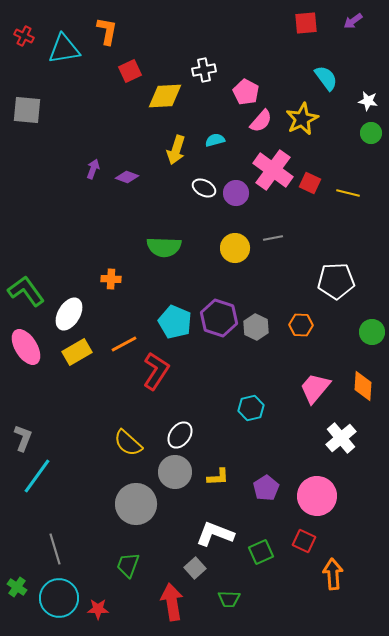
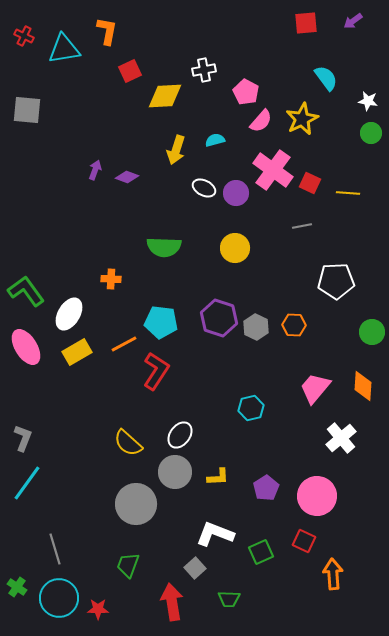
purple arrow at (93, 169): moved 2 px right, 1 px down
yellow line at (348, 193): rotated 10 degrees counterclockwise
gray line at (273, 238): moved 29 px right, 12 px up
cyan pentagon at (175, 322): moved 14 px left; rotated 16 degrees counterclockwise
orange hexagon at (301, 325): moved 7 px left
cyan line at (37, 476): moved 10 px left, 7 px down
